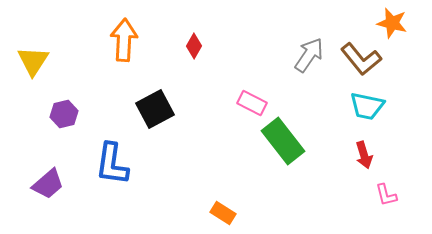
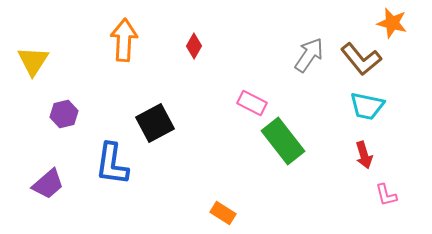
black square: moved 14 px down
